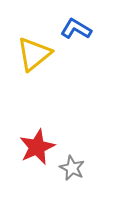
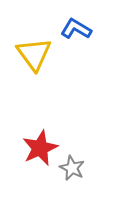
yellow triangle: rotated 27 degrees counterclockwise
red star: moved 3 px right, 1 px down
